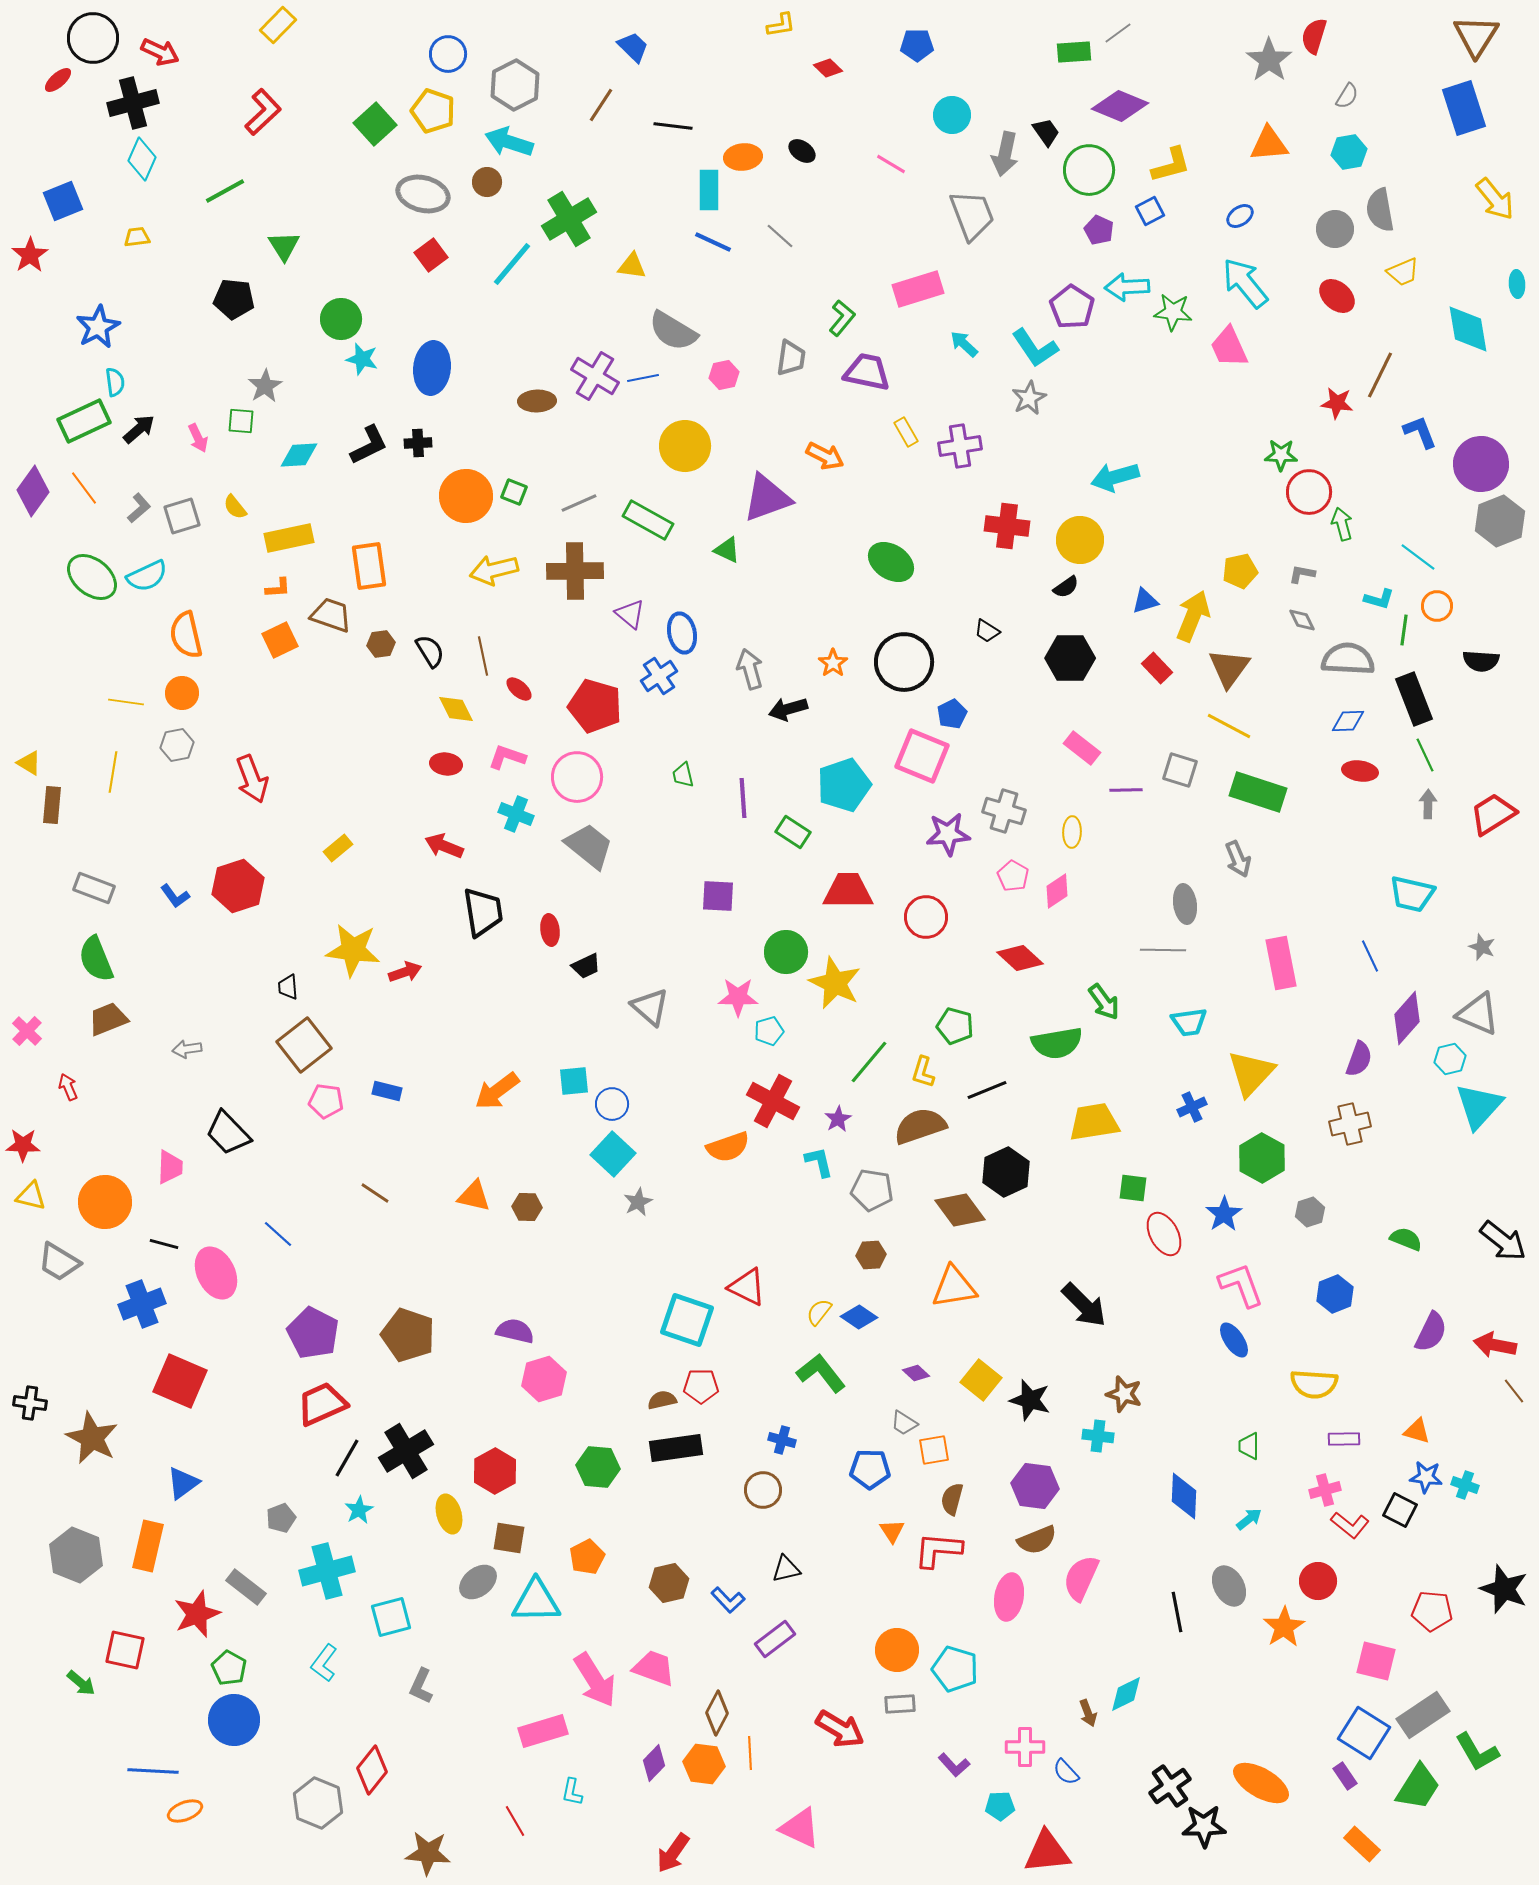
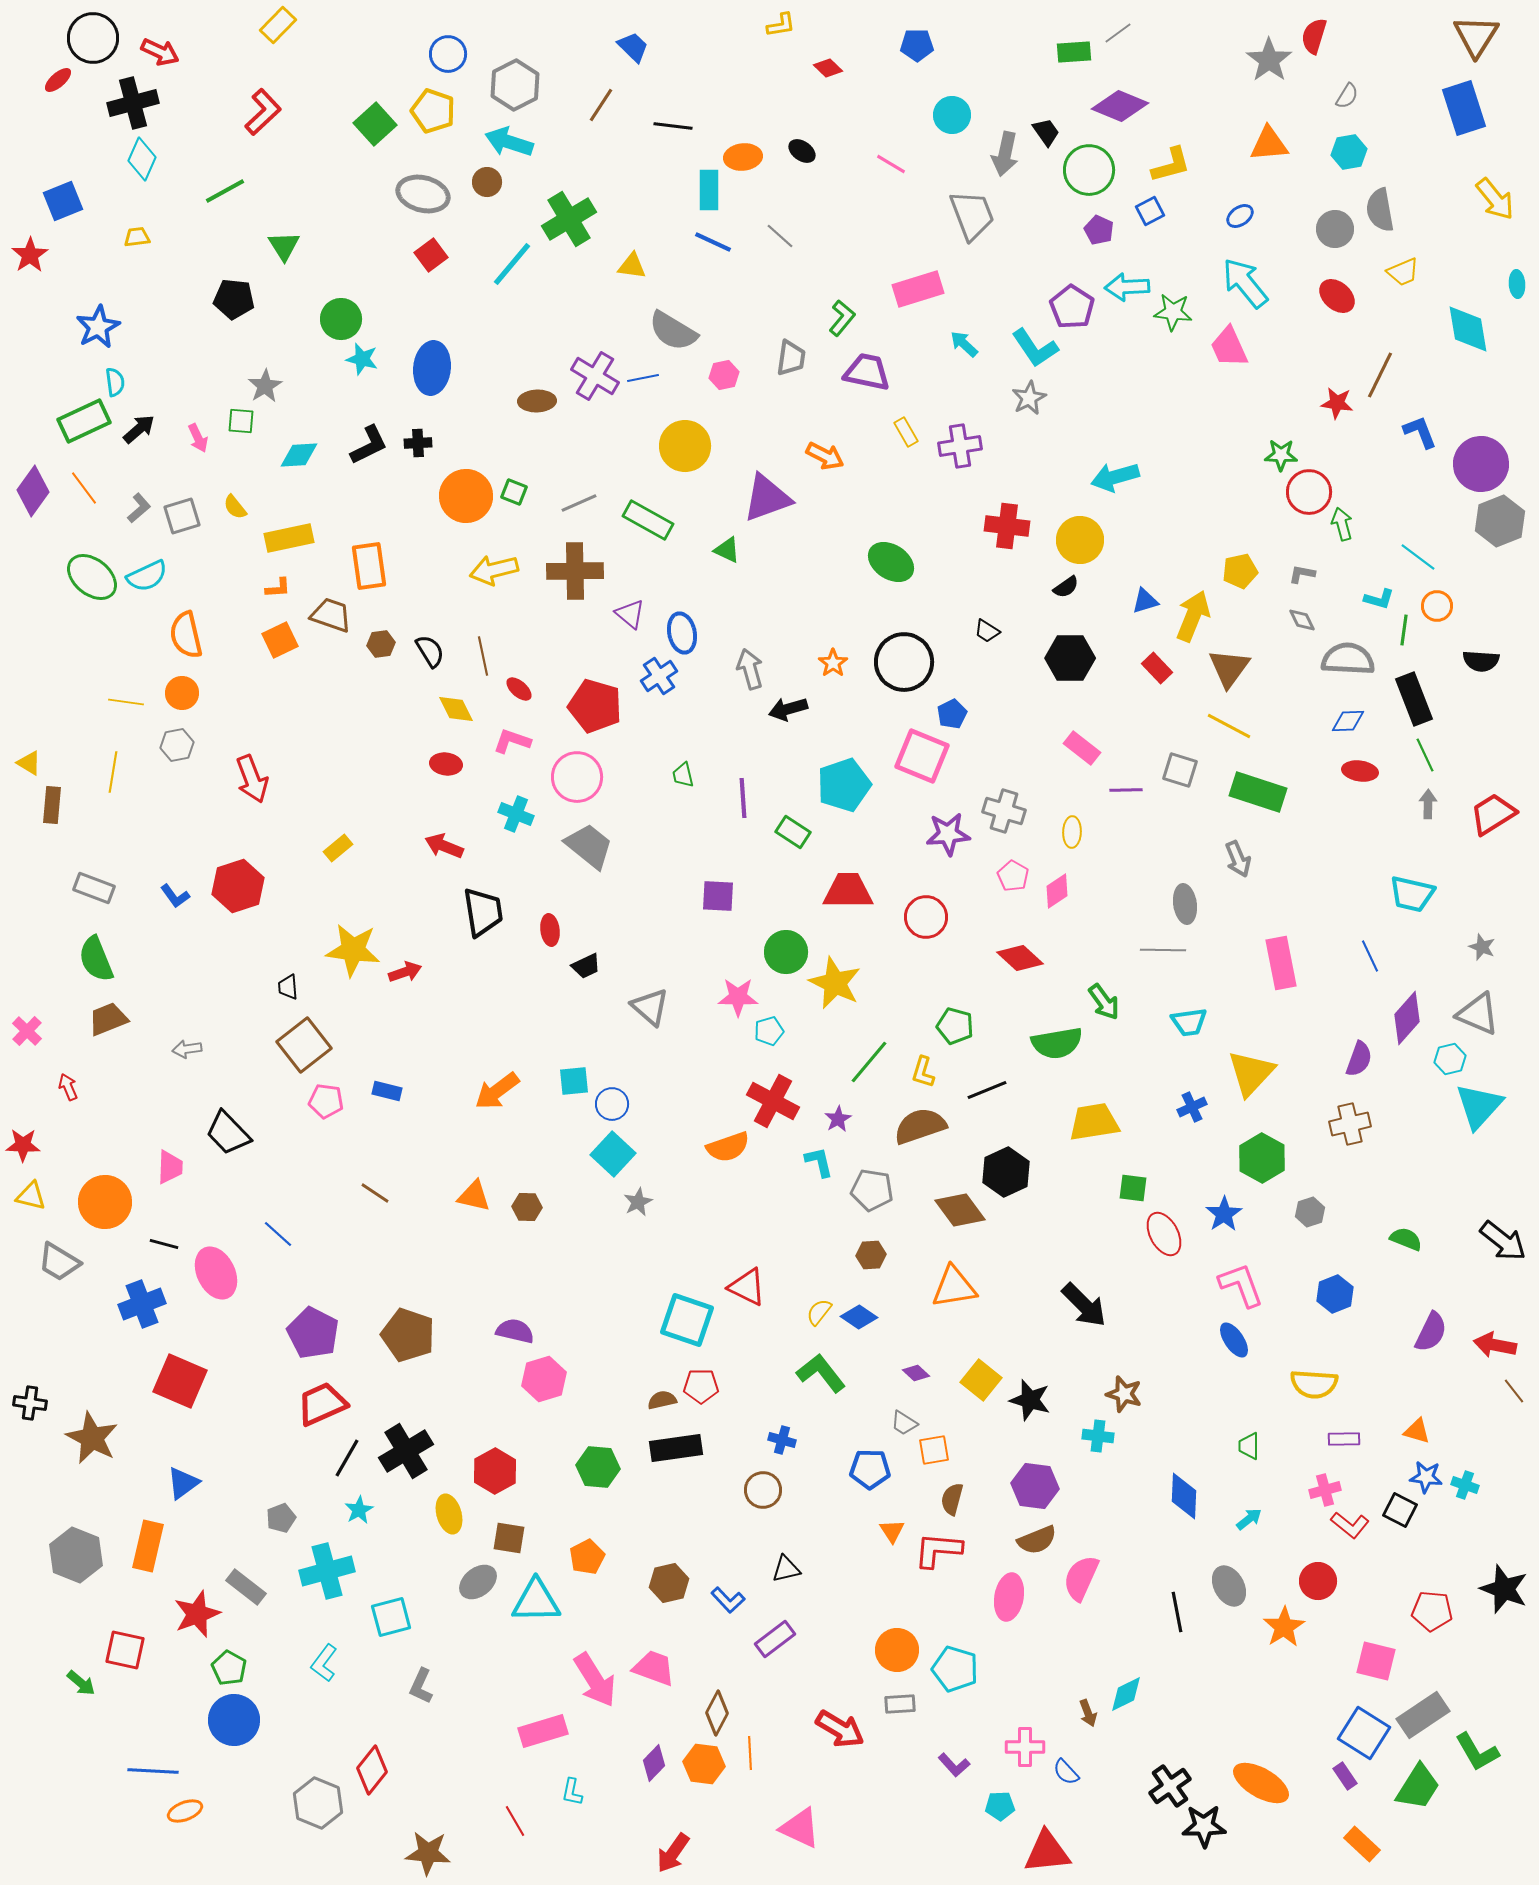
pink L-shape at (507, 757): moved 5 px right, 16 px up
